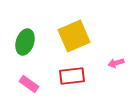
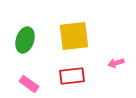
yellow square: rotated 16 degrees clockwise
green ellipse: moved 2 px up
